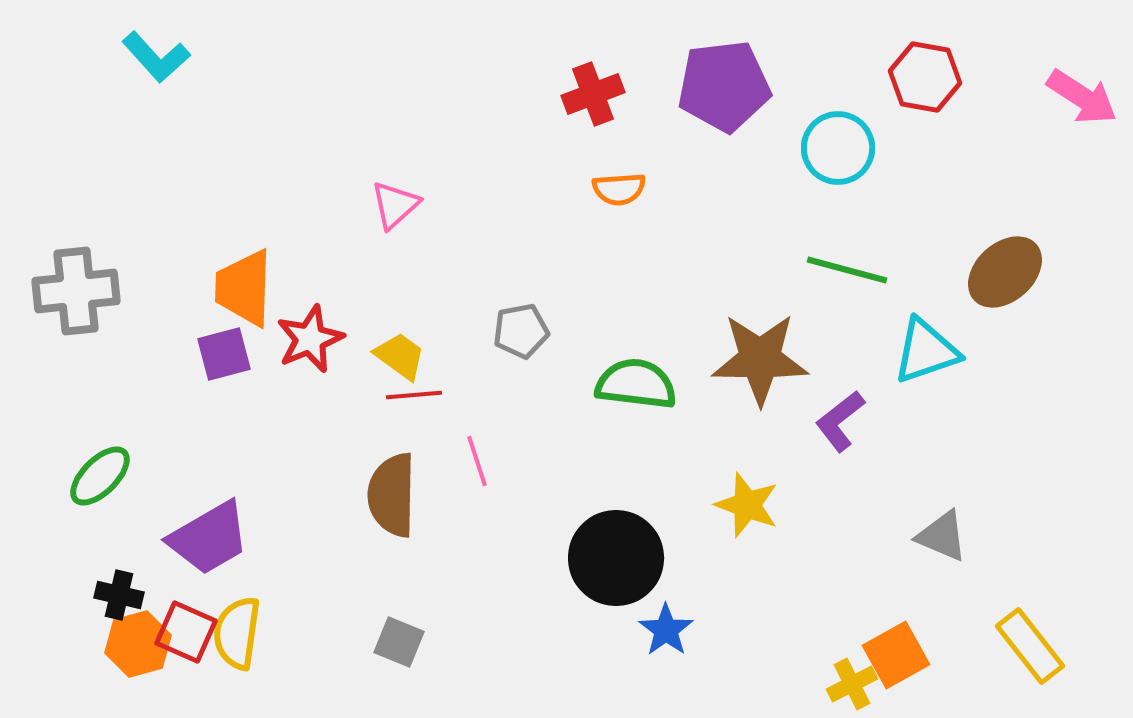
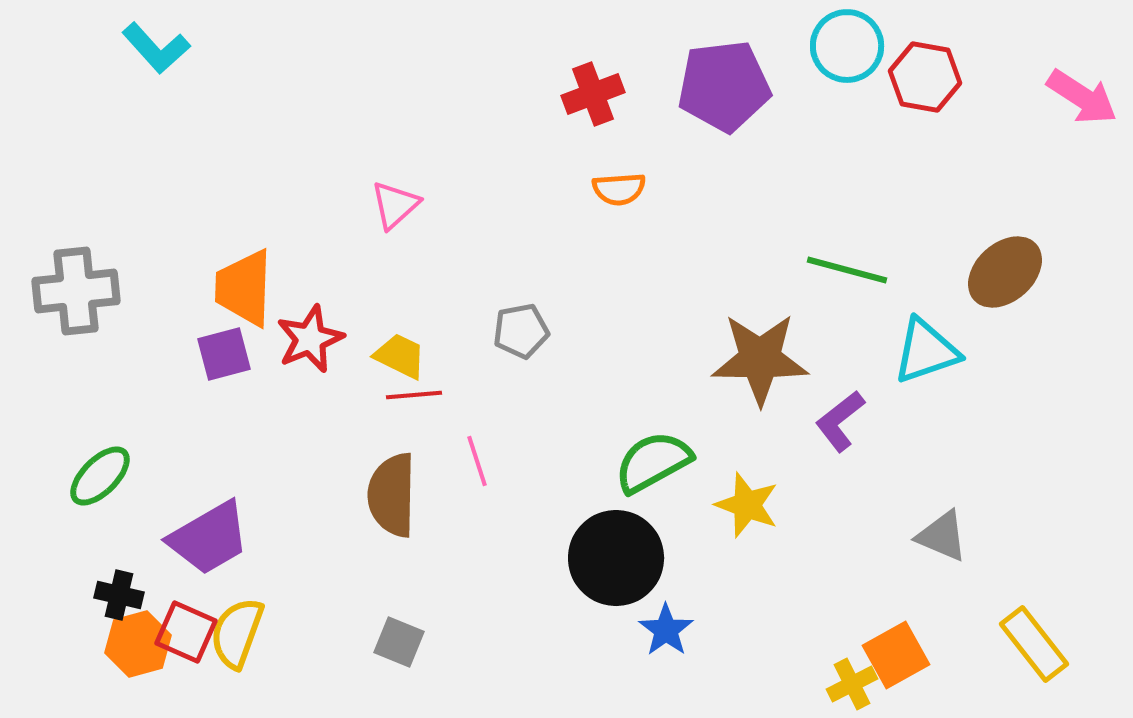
cyan L-shape: moved 9 px up
cyan circle: moved 9 px right, 102 px up
yellow trapezoid: rotated 10 degrees counterclockwise
green semicircle: moved 17 px right, 78 px down; rotated 36 degrees counterclockwise
yellow semicircle: rotated 12 degrees clockwise
yellow rectangle: moved 4 px right, 2 px up
